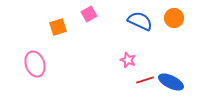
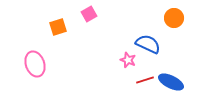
blue semicircle: moved 8 px right, 23 px down
